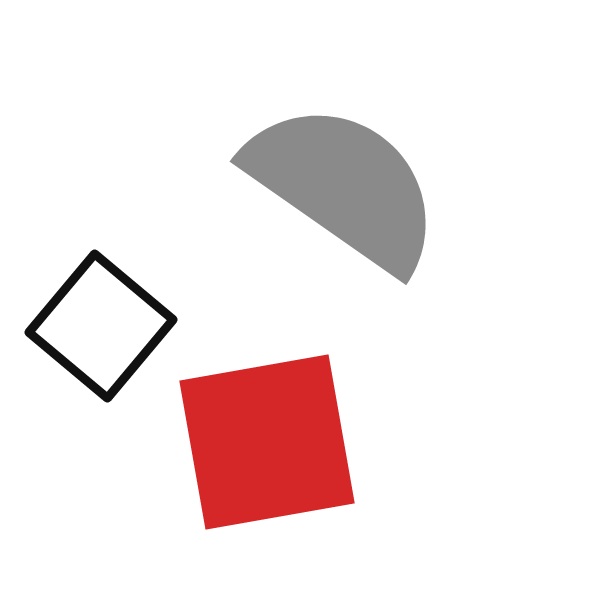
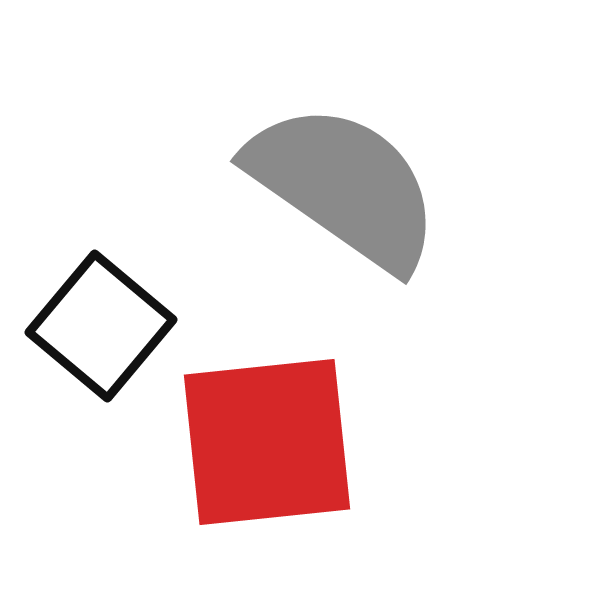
red square: rotated 4 degrees clockwise
